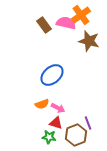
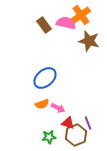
blue ellipse: moved 7 px left, 3 px down
red triangle: moved 12 px right
green star: rotated 16 degrees counterclockwise
